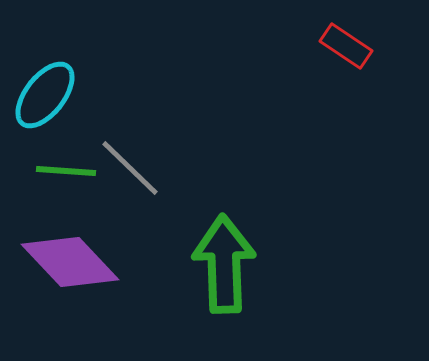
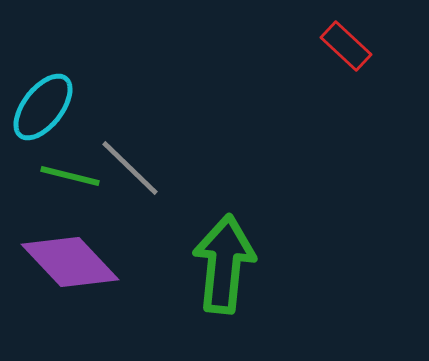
red rectangle: rotated 9 degrees clockwise
cyan ellipse: moved 2 px left, 12 px down
green line: moved 4 px right, 5 px down; rotated 10 degrees clockwise
green arrow: rotated 8 degrees clockwise
